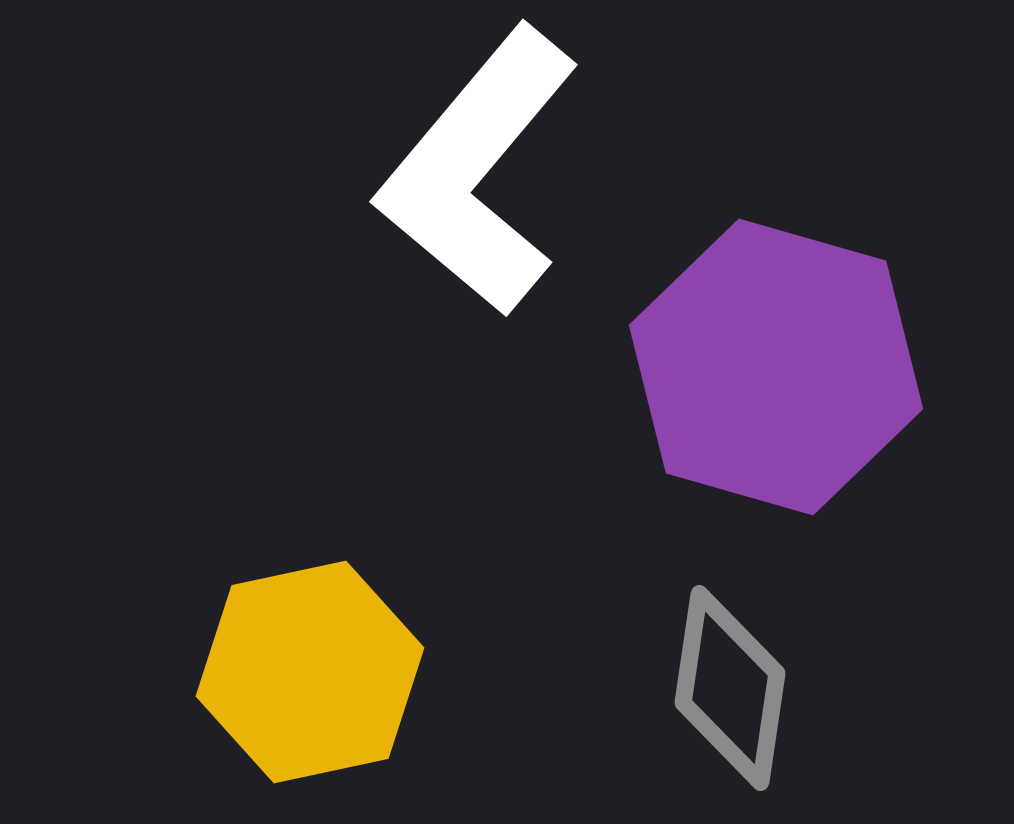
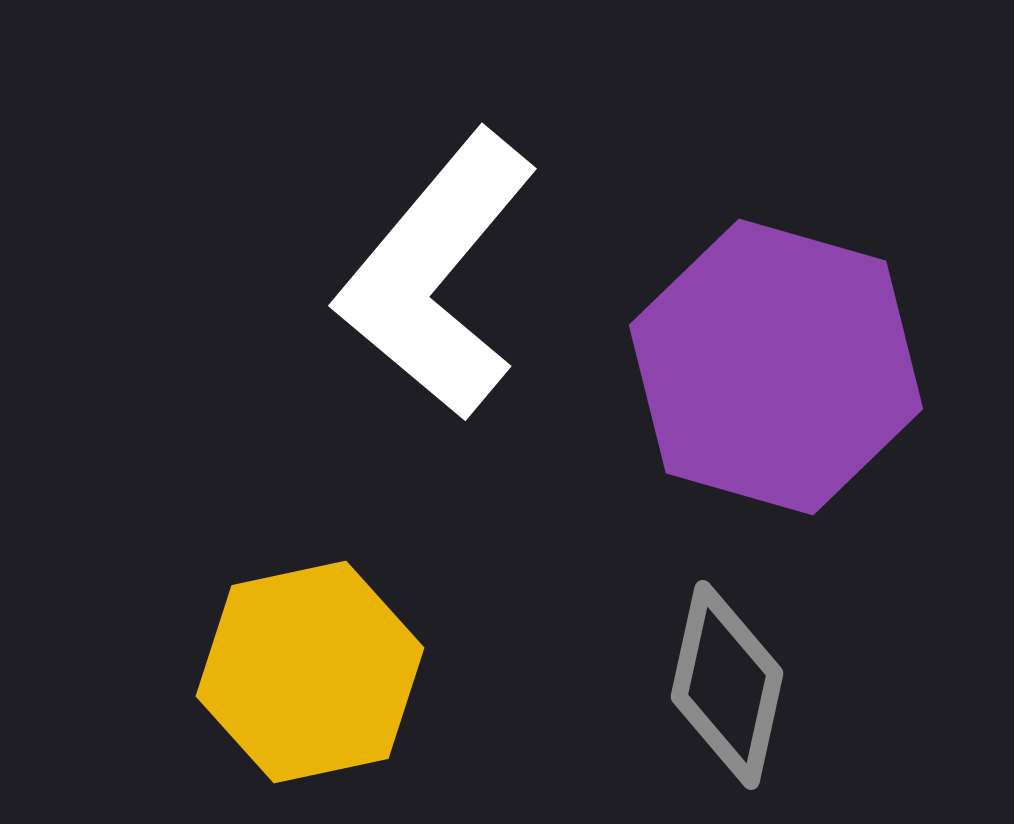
white L-shape: moved 41 px left, 104 px down
gray diamond: moved 3 px left, 3 px up; rotated 4 degrees clockwise
